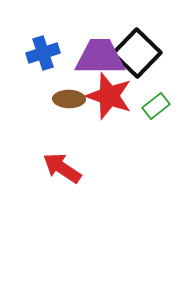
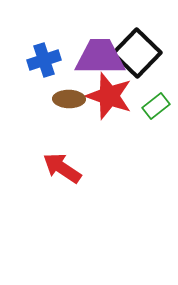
blue cross: moved 1 px right, 7 px down
